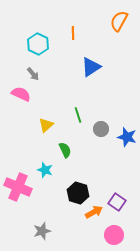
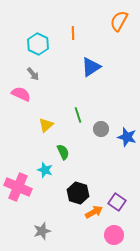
green semicircle: moved 2 px left, 2 px down
